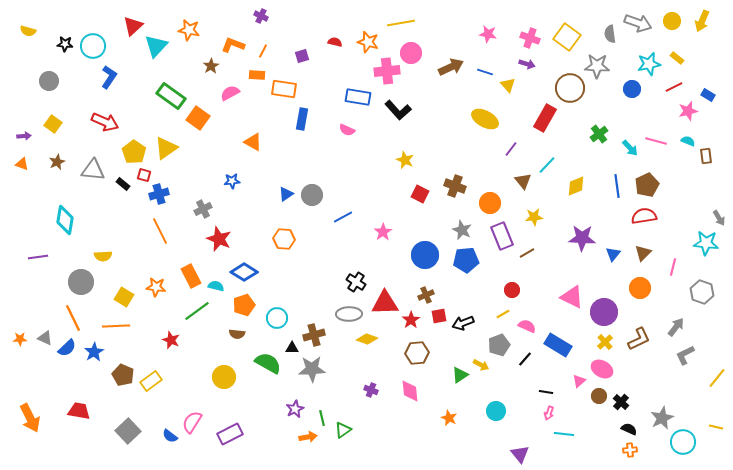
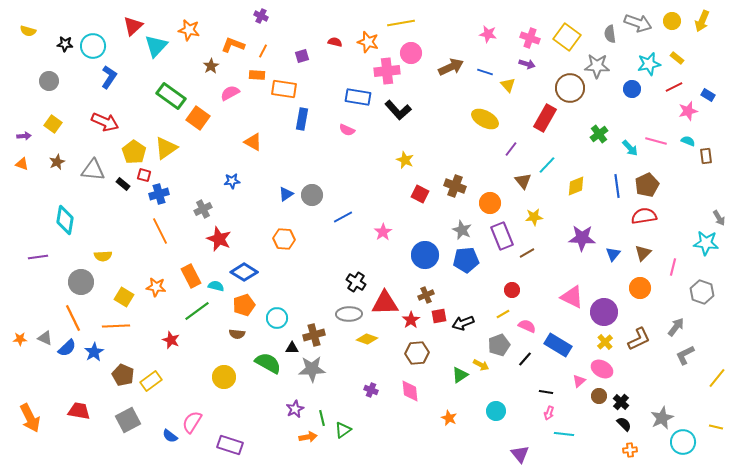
black semicircle at (629, 429): moved 5 px left, 5 px up; rotated 21 degrees clockwise
gray square at (128, 431): moved 11 px up; rotated 15 degrees clockwise
purple rectangle at (230, 434): moved 11 px down; rotated 45 degrees clockwise
